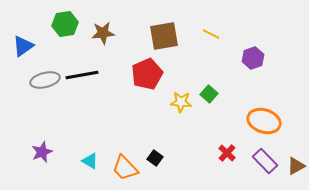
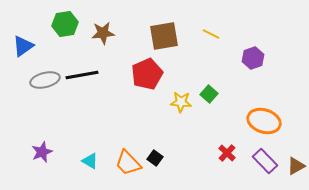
orange trapezoid: moved 3 px right, 5 px up
